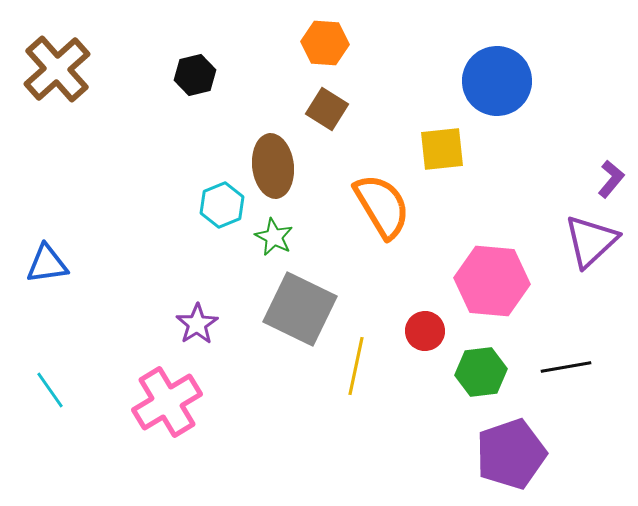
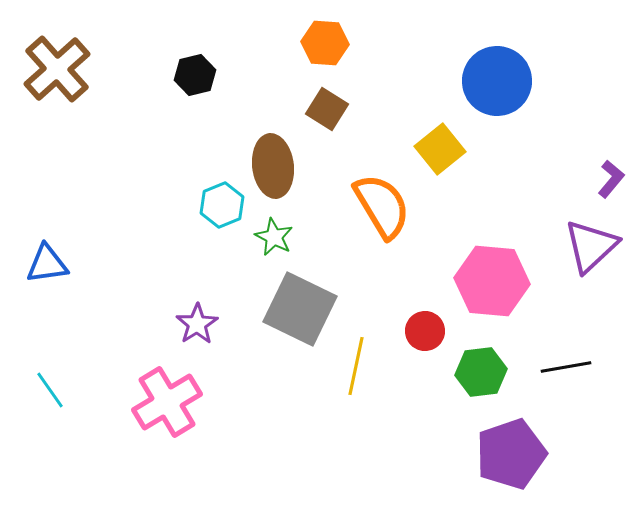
yellow square: moved 2 px left; rotated 33 degrees counterclockwise
purple triangle: moved 5 px down
